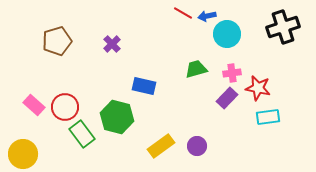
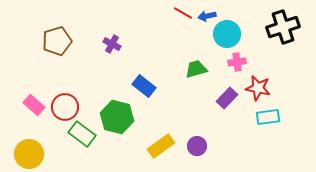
purple cross: rotated 18 degrees counterclockwise
pink cross: moved 5 px right, 11 px up
blue rectangle: rotated 25 degrees clockwise
green rectangle: rotated 16 degrees counterclockwise
yellow circle: moved 6 px right
